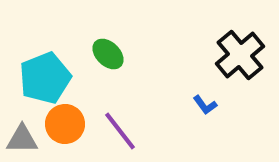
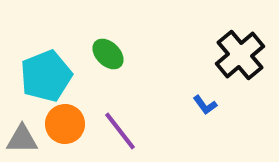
cyan pentagon: moved 1 px right, 2 px up
